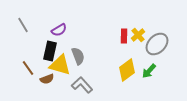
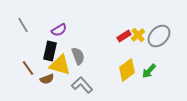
red rectangle: rotated 56 degrees clockwise
gray ellipse: moved 2 px right, 8 px up
